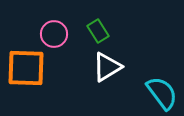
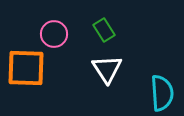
green rectangle: moved 6 px right, 1 px up
white triangle: moved 2 px down; rotated 32 degrees counterclockwise
cyan semicircle: rotated 33 degrees clockwise
